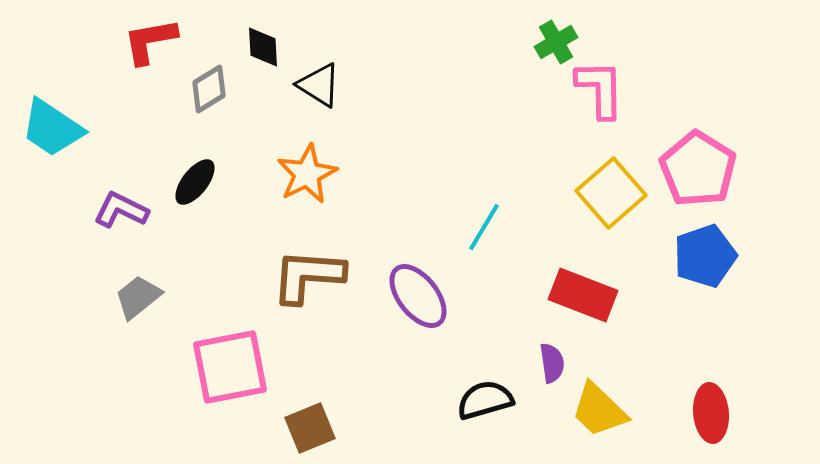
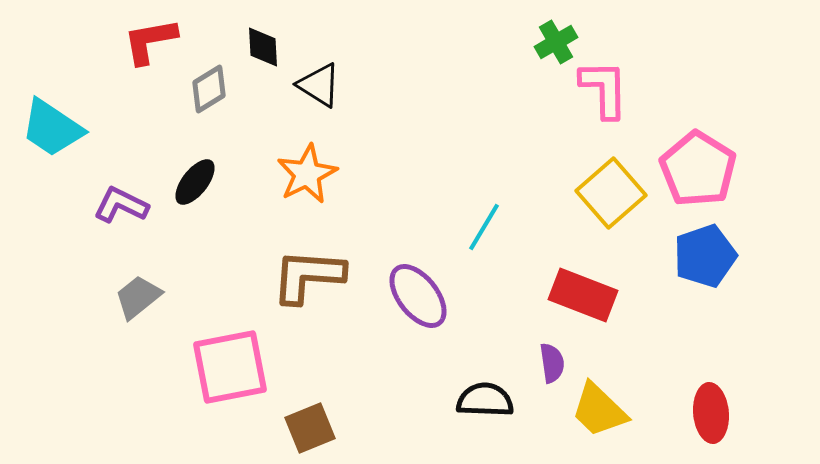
pink L-shape: moved 4 px right
purple L-shape: moved 5 px up
black semicircle: rotated 18 degrees clockwise
